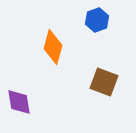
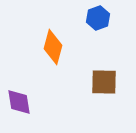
blue hexagon: moved 1 px right, 2 px up
brown square: rotated 20 degrees counterclockwise
